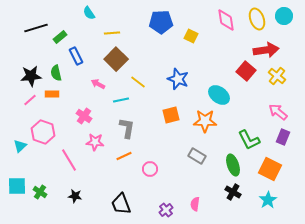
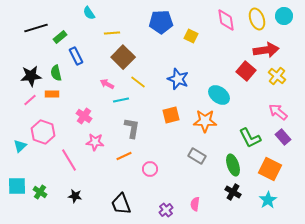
brown square at (116, 59): moved 7 px right, 2 px up
pink arrow at (98, 84): moved 9 px right
gray L-shape at (127, 128): moved 5 px right
purple rectangle at (283, 137): rotated 63 degrees counterclockwise
green L-shape at (249, 140): moved 1 px right, 2 px up
